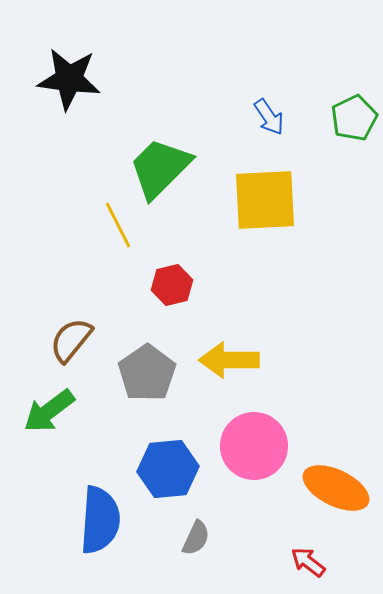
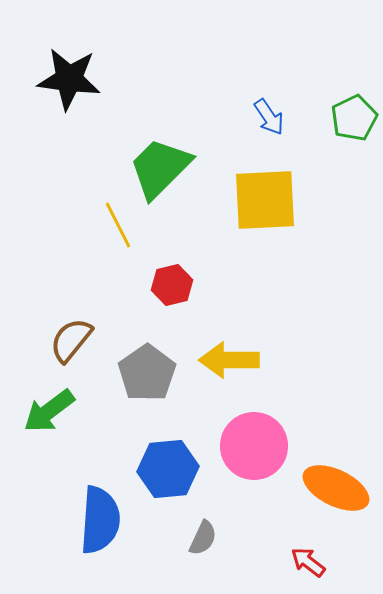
gray semicircle: moved 7 px right
